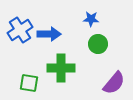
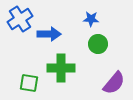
blue cross: moved 11 px up
